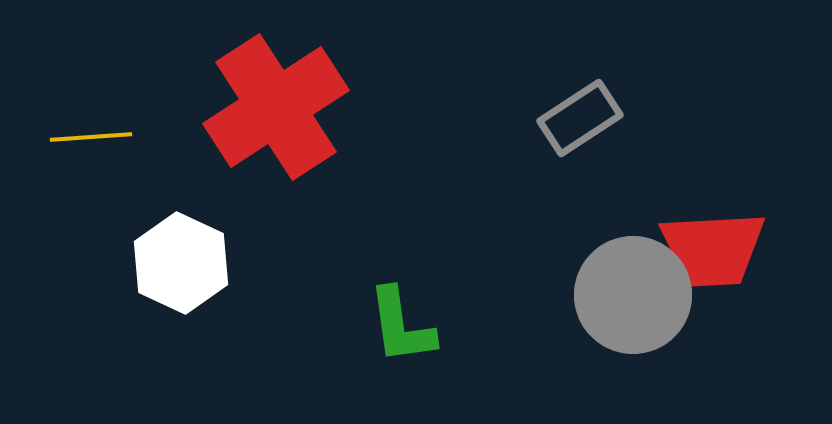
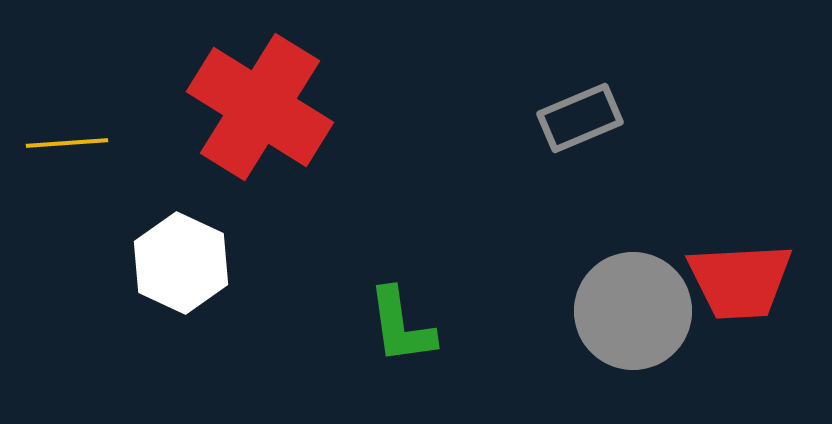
red cross: moved 16 px left; rotated 25 degrees counterclockwise
gray rectangle: rotated 10 degrees clockwise
yellow line: moved 24 px left, 6 px down
red trapezoid: moved 27 px right, 32 px down
gray circle: moved 16 px down
